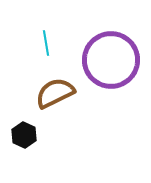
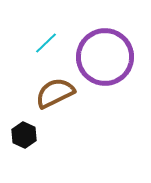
cyan line: rotated 55 degrees clockwise
purple circle: moved 6 px left, 3 px up
